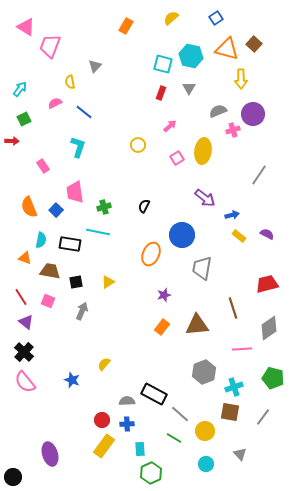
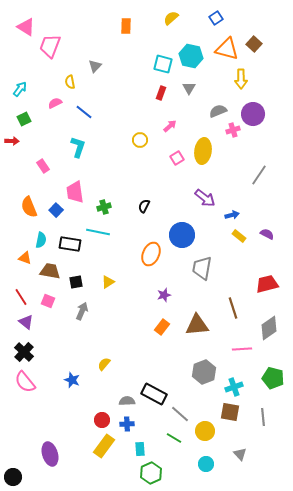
orange rectangle at (126, 26): rotated 28 degrees counterclockwise
yellow circle at (138, 145): moved 2 px right, 5 px up
gray line at (263, 417): rotated 42 degrees counterclockwise
